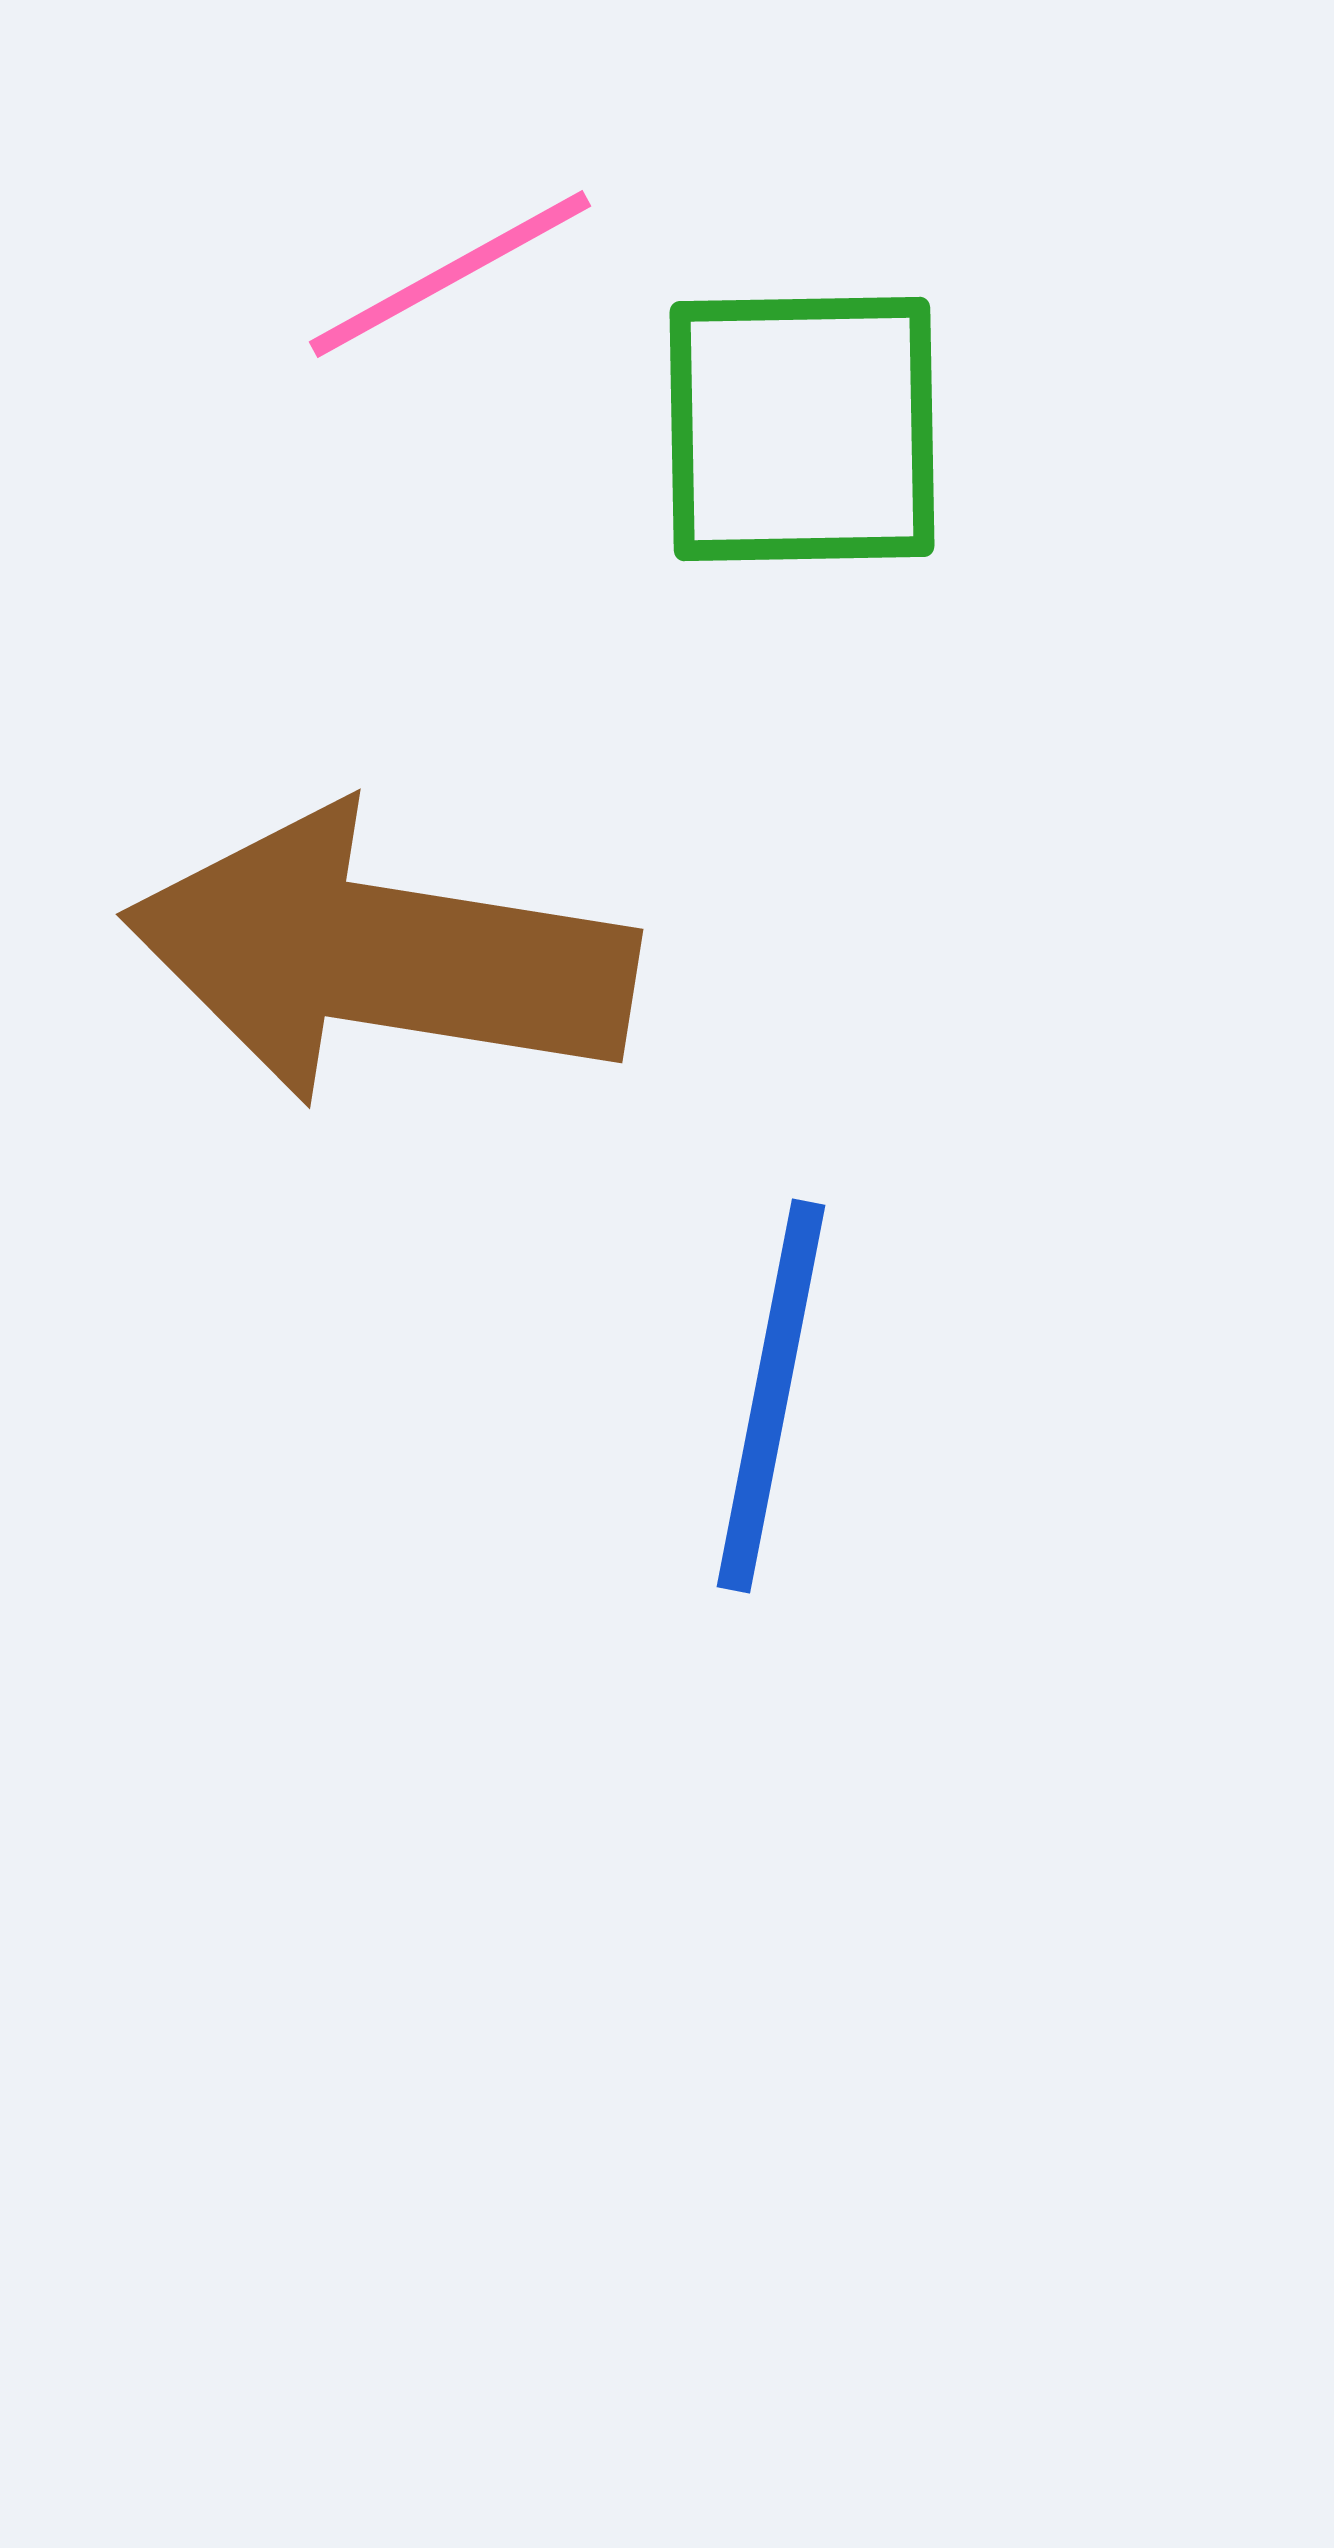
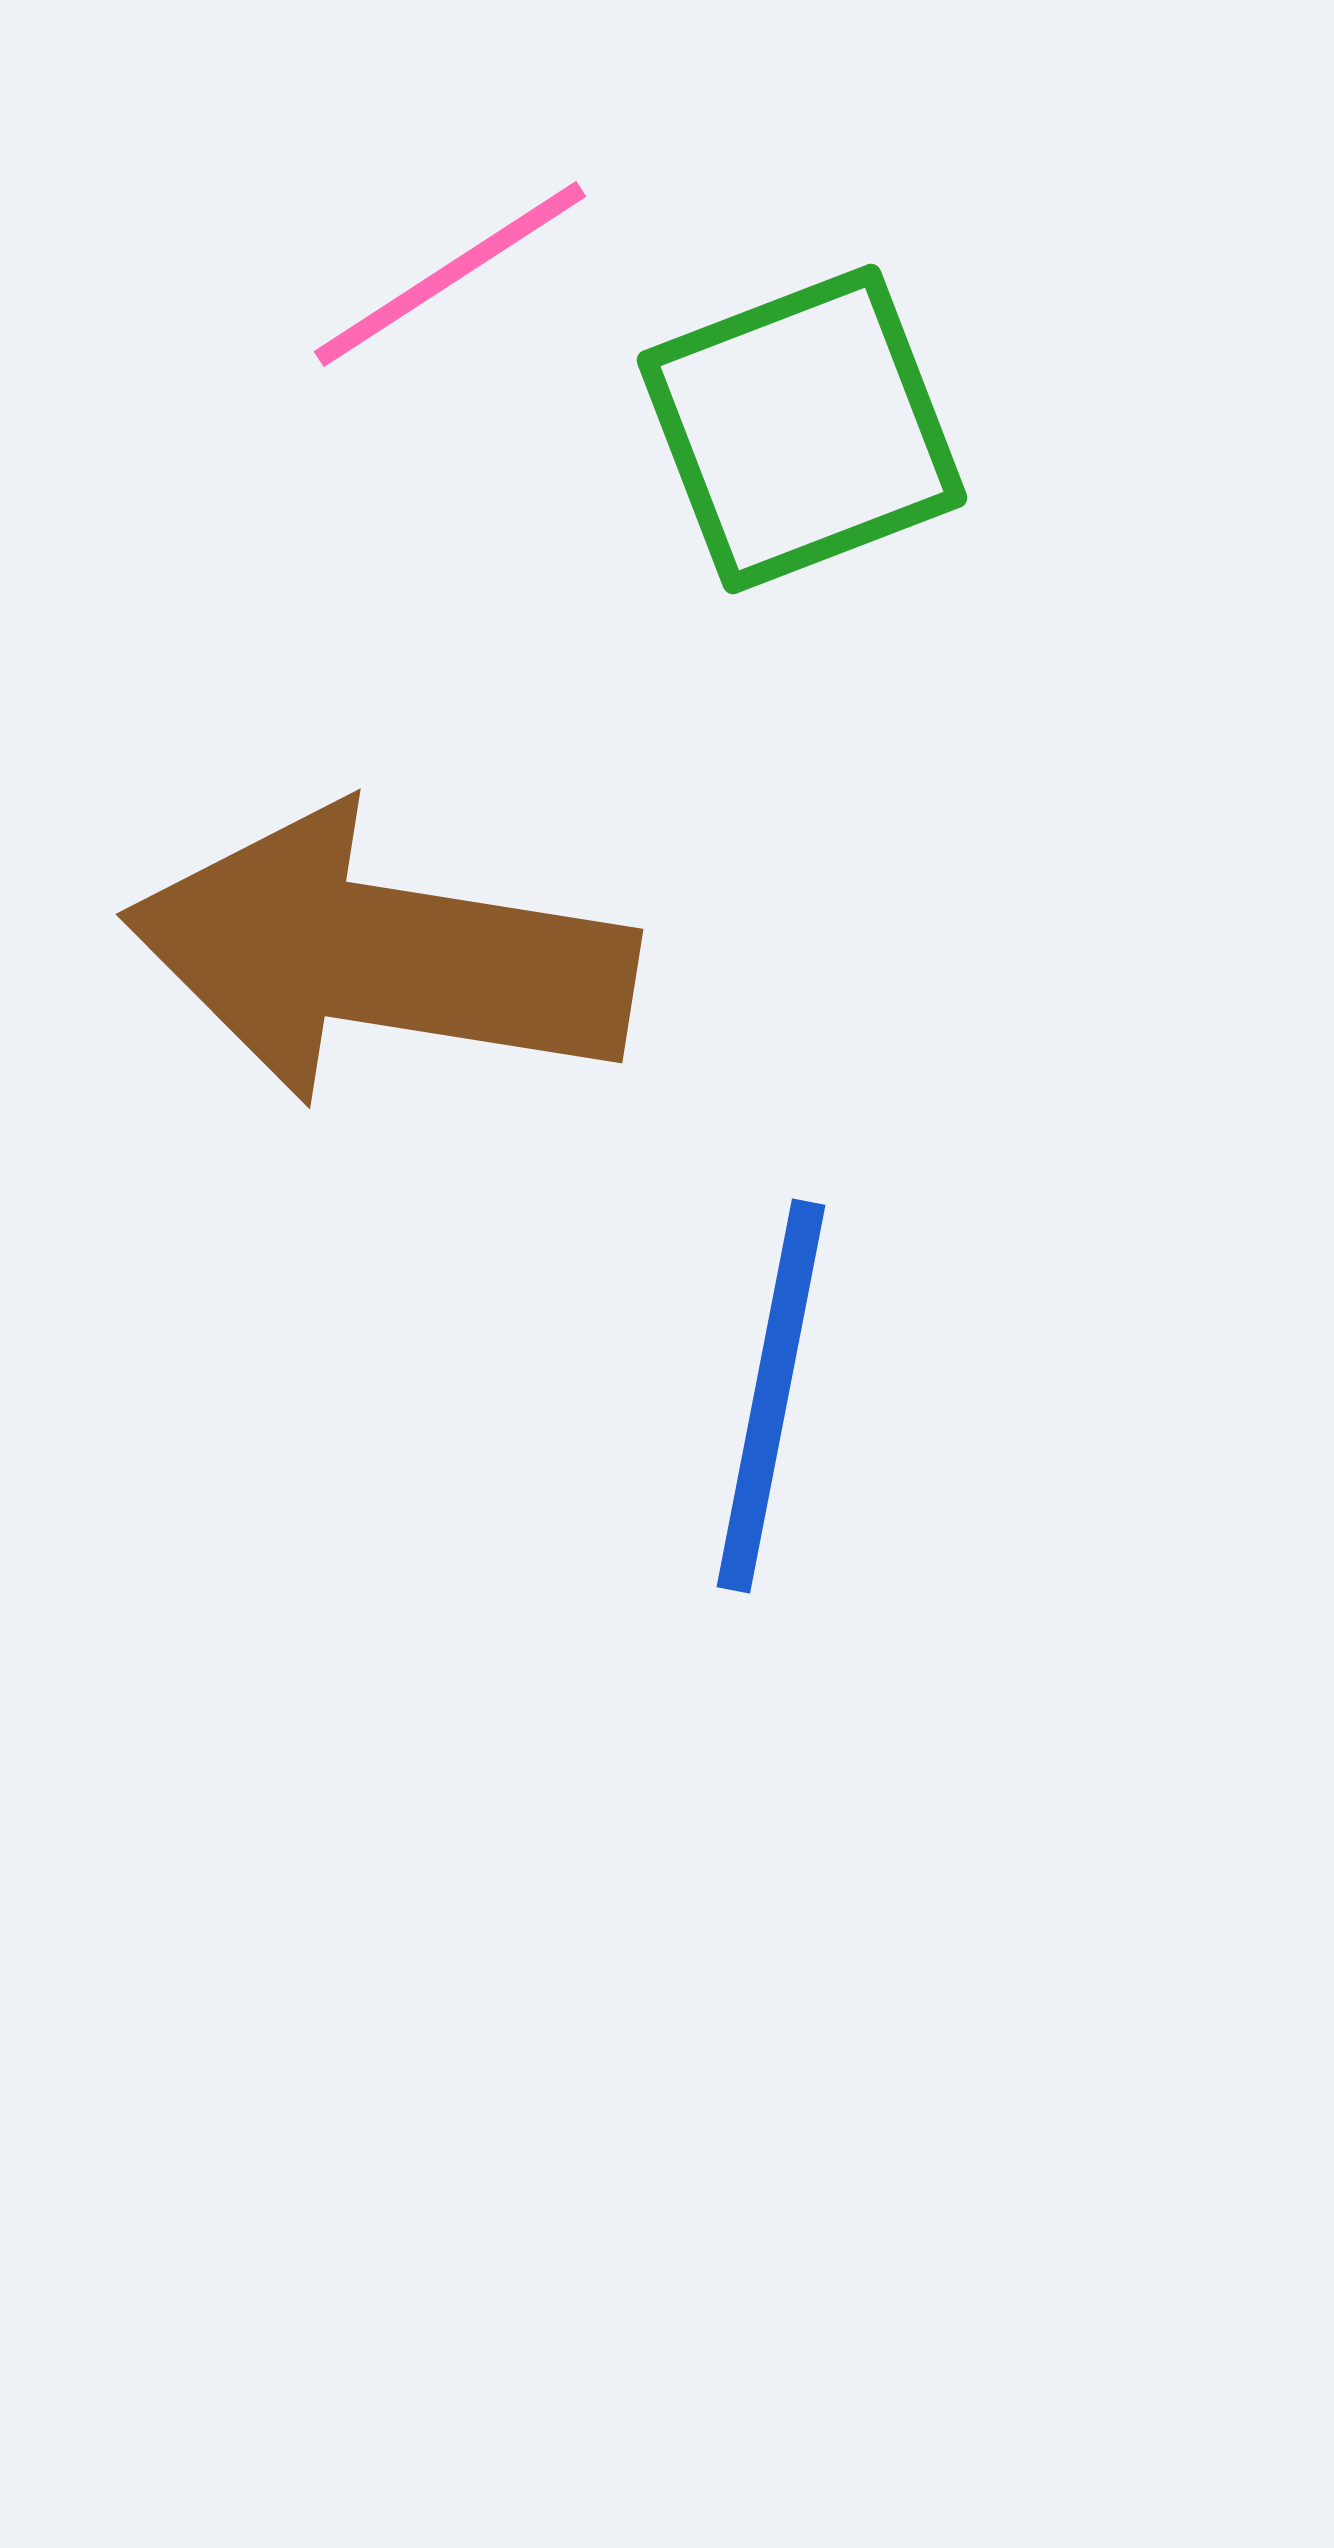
pink line: rotated 4 degrees counterclockwise
green square: rotated 20 degrees counterclockwise
